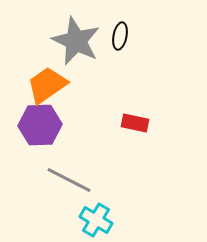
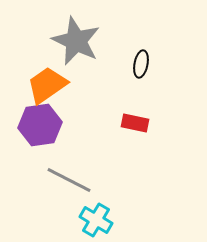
black ellipse: moved 21 px right, 28 px down
purple hexagon: rotated 6 degrees counterclockwise
